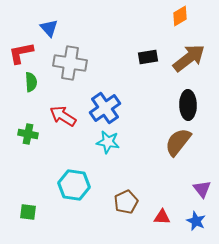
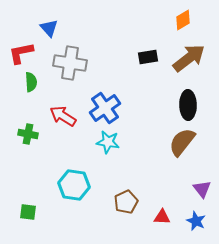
orange diamond: moved 3 px right, 4 px down
brown semicircle: moved 4 px right
